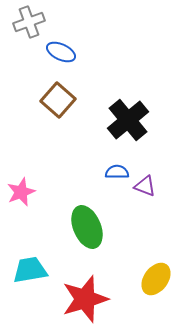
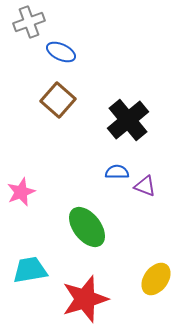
green ellipse: rotated 15 degrees counterclockwise
